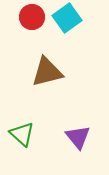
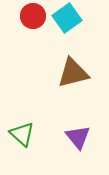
red circle: moved 1 px right, 1 px up
brown triangle: moved 26 px right, 1 px down
